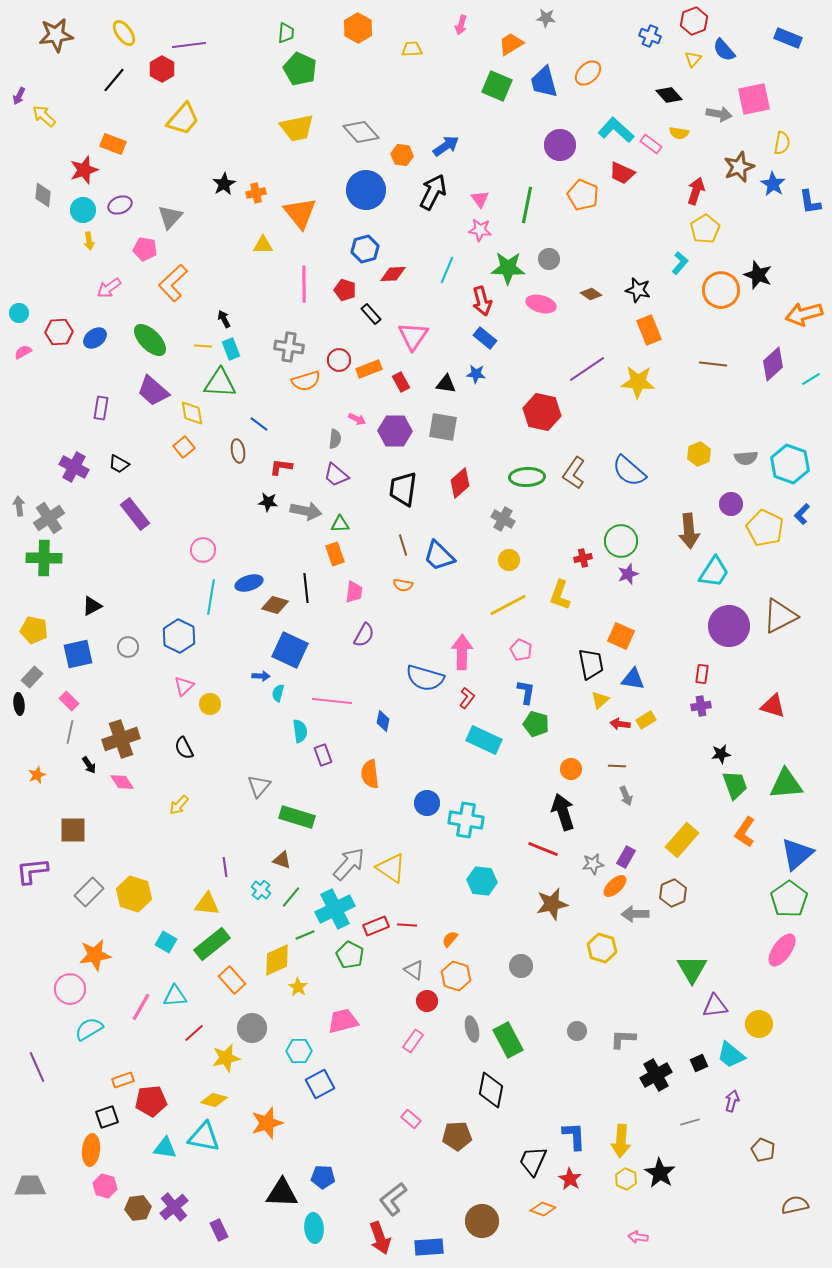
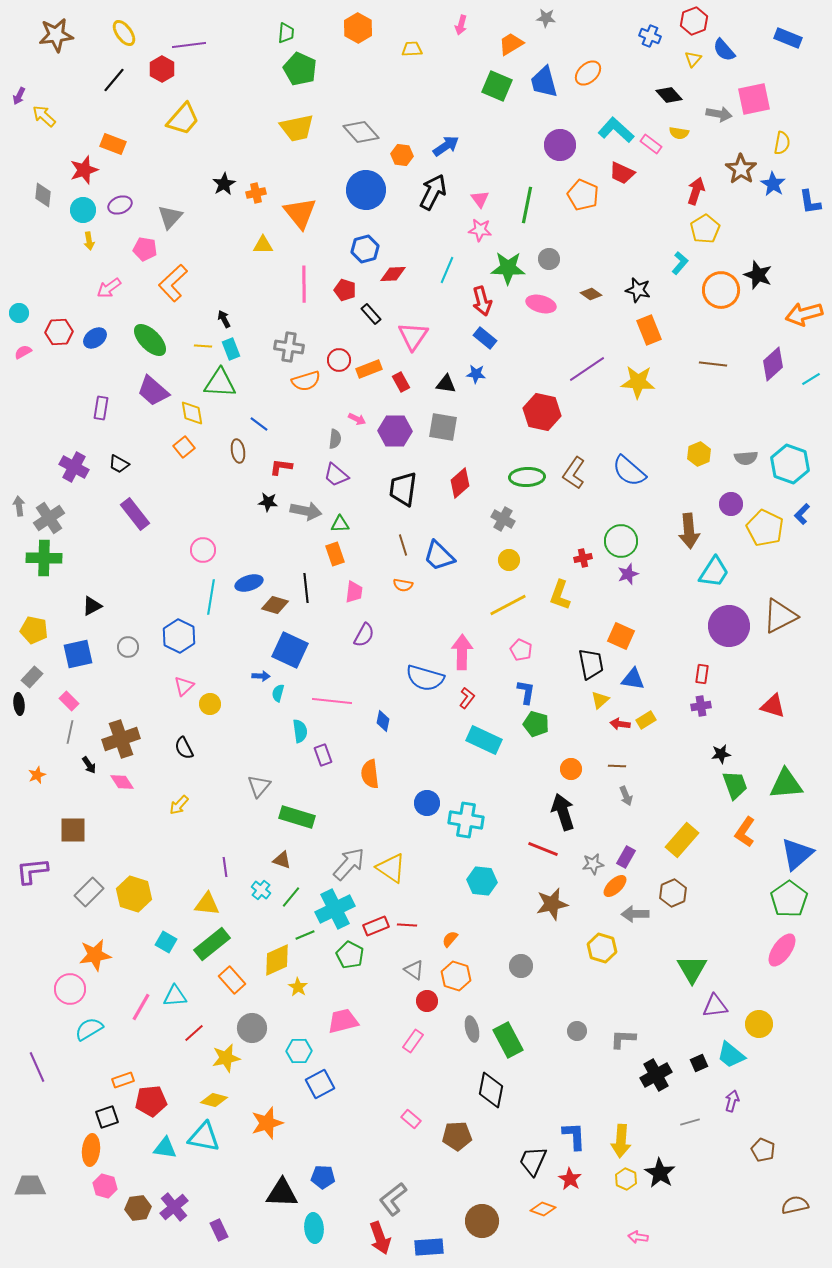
brown star at (739, 167): moved 2 px right, 2 px down; rotated 16 degrees counterclockwise
